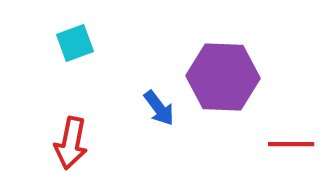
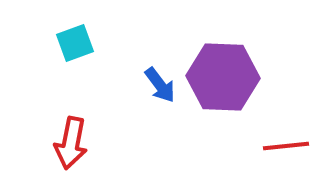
blue arrow: moved 1 px right, 23 px up
red line: moved 5 px left, 2 px down; rotated 6 degrees counterclockwise
